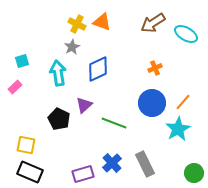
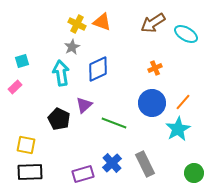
cyan arrow: moved 3 px right
black rectangle: rotated 25 degrees counterclockwise
